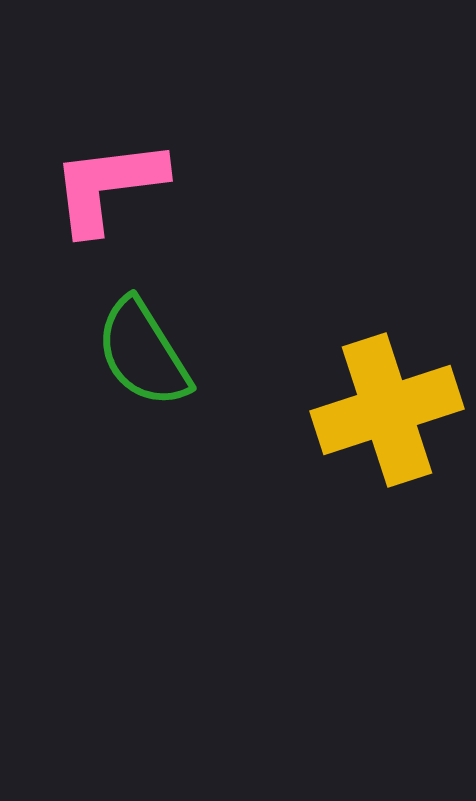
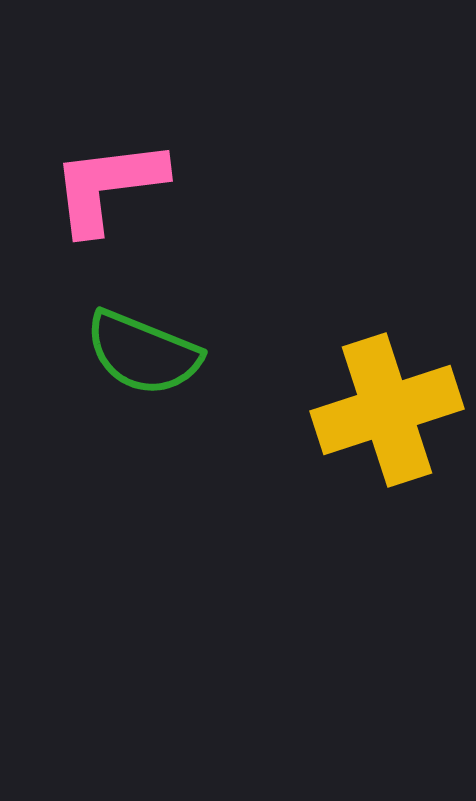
green semicircle: rotated 36 degrees counterclockwise
